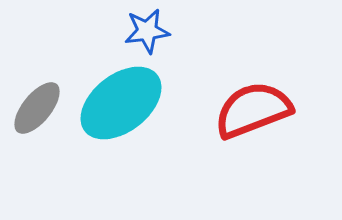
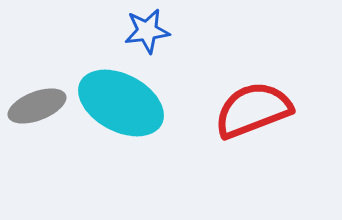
cyan ellipse: rotated 66 degrees clockwise
gray ellipse: moved 2 px up; rotated 30 degrees clockwise
